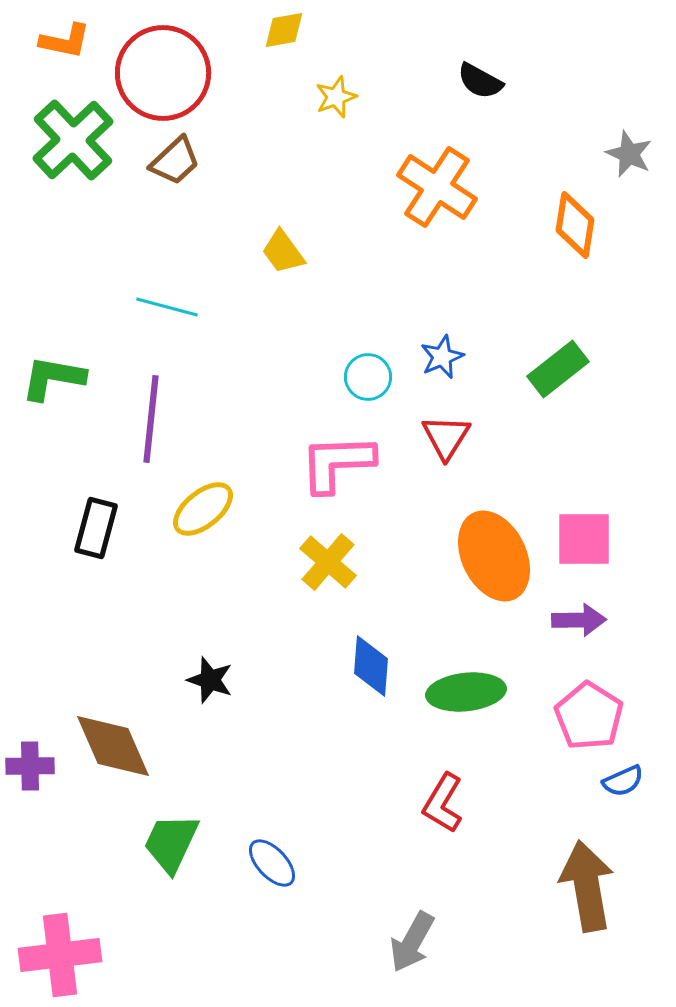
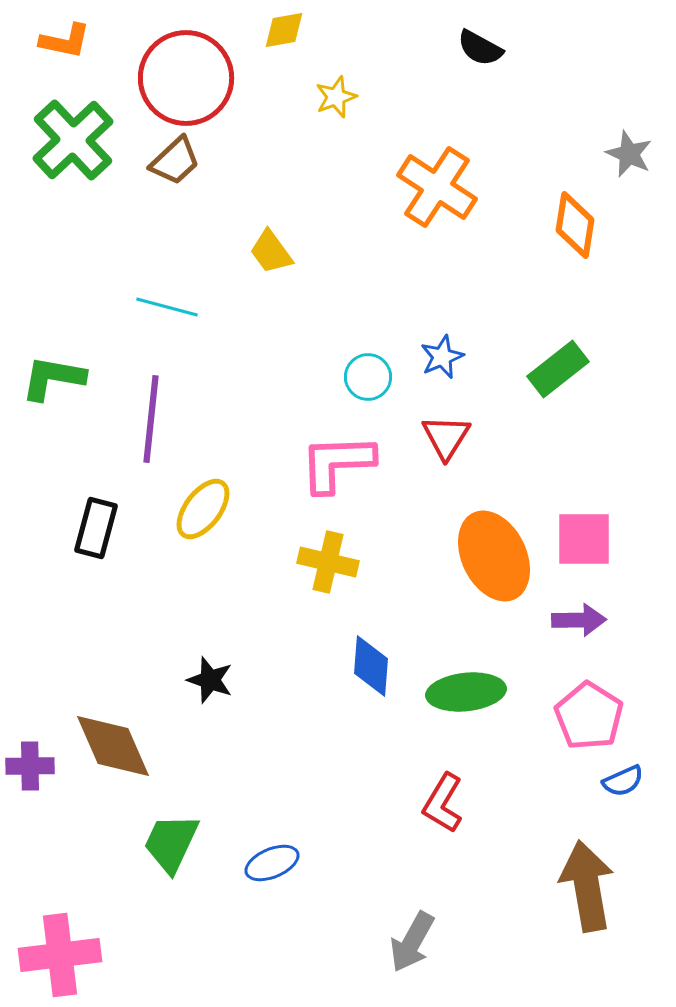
red circle: moved 23 px right, 5 px down
black semicircle: moved 33 px up
yellow trapezoid: moved 12 px left
yellow ellipse: rotated 14 degrees counterclockwise
yellow cross: rotated 28 degrees counterclockwise
blue ellipse: rotated 70 degrees counterclockwise
